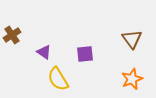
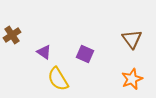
purple square: rotated 30 degrees clockwise
